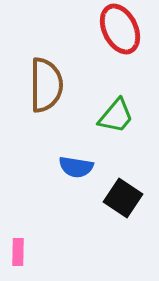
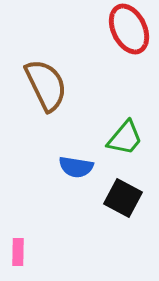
red ellipse: moved 9 px right
brown semicircle: rotated 26 degrees counterclockwise
green trapezoid: moved 9 px right, 22 px down
black square: rotated 6 degrees counterclockwise
